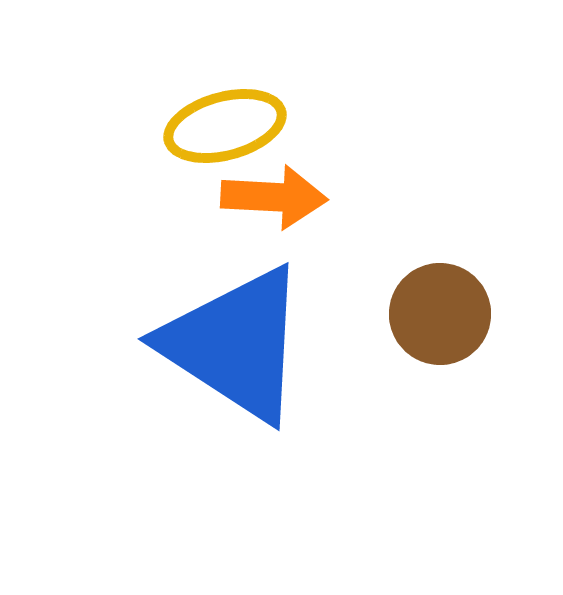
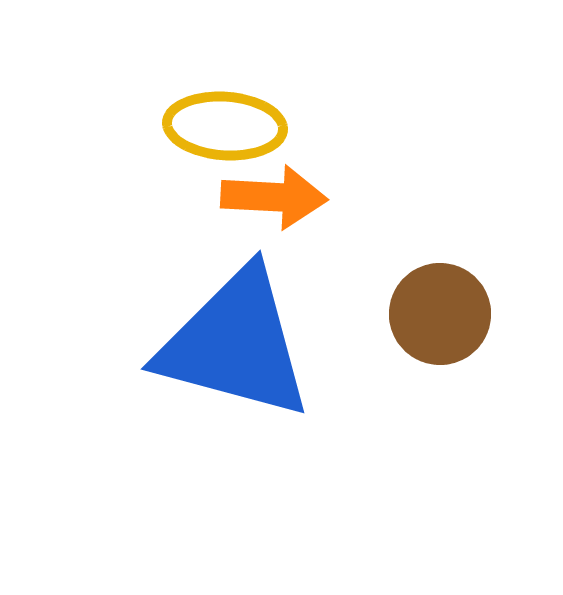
yellow ellipse: rotated 19 degrees clockwise
blue triangle: rotated 18 degrees counterclockwise
